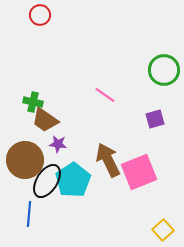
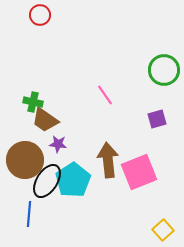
pink line: rotated 20 degrees clockwise
purple square: moved 2 px right
brown arrow: rotated 20 degrees clockwise
